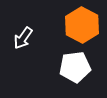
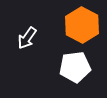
white arrow: moved 4 px right
